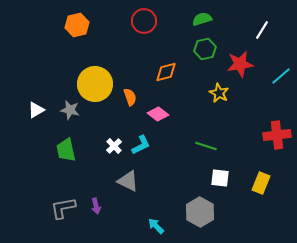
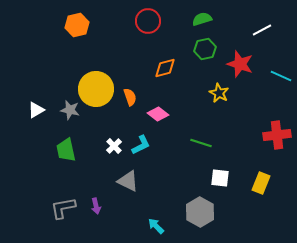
red circle: moved 4 px right
white line: rotated 30 degrees clockwise
red star: rotated 28 degrees clockwise
orange diamond: moved 1 px left, 4 px up
cyan line: rotated 65 degrees clockwise
yellow circle: moved 1 px right, 5 px down
green line: moved 5 px left, 3 px up
